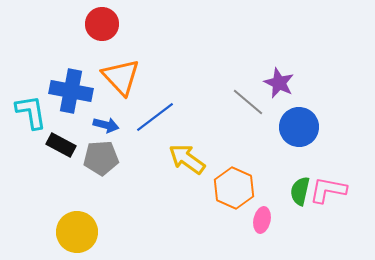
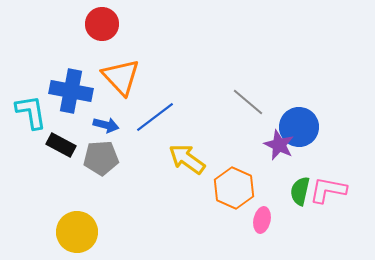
purple star: moved 62 px down
